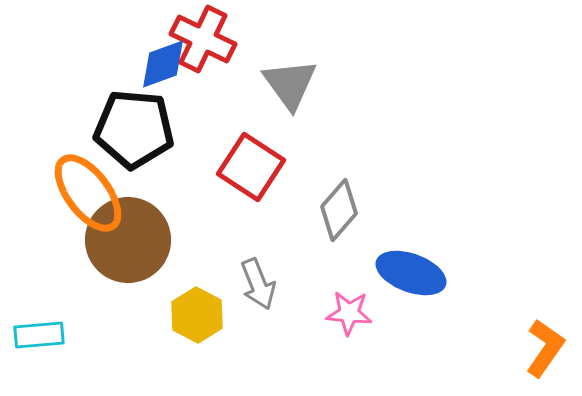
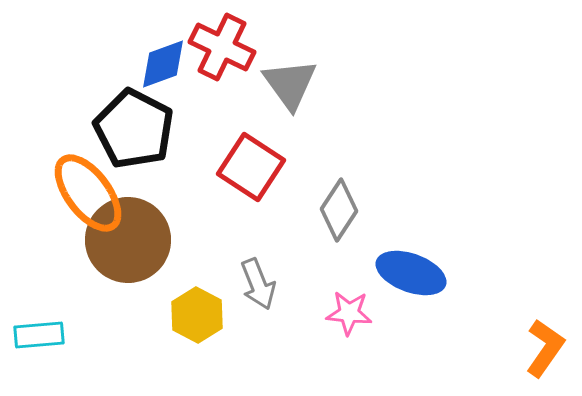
red cross: moved 19 px right, 8 px down
black pentagon: rotated 22 degrees clockwise
gray diamond: rotated 8 degrees counterclockwise
